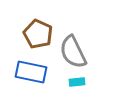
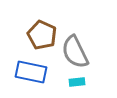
brown pentagon: moved 4 px right, 1 px down
gray semicircle: moved 2 px right
